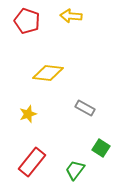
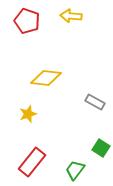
yellow diamond: moved 2 px left, 5 px down
gray rectangle: moved 10 px right, 6 px up
